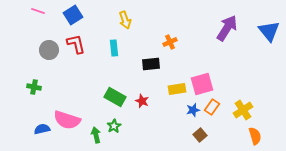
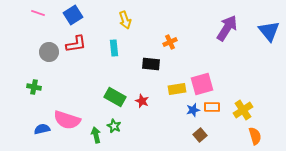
pink line: moved 2 px down
red L-shape: rotated 95 degrees clockwise
gray circle: moved 2 px down
black rectangle: rotated 12 degrees clockwise
orange rectangle: rotated 56 degrees clockwise
green star: rotated 16 degrees counterclockwise
